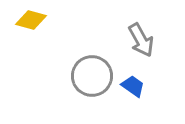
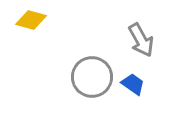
gray circle: moved 1 px down
blue trapezoid: moved 2 px up
